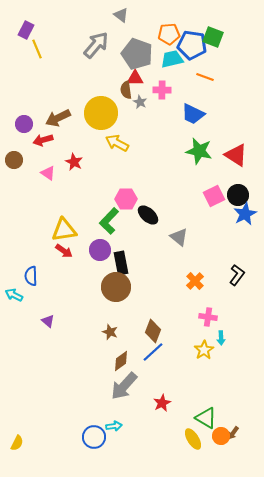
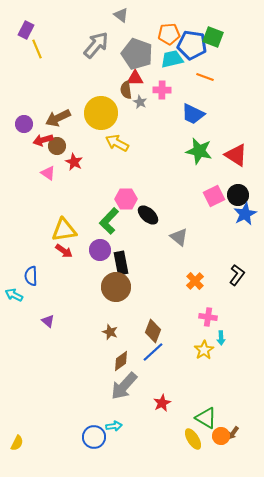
brown circle at (14, 160): moved 43 px right, 14 px up
